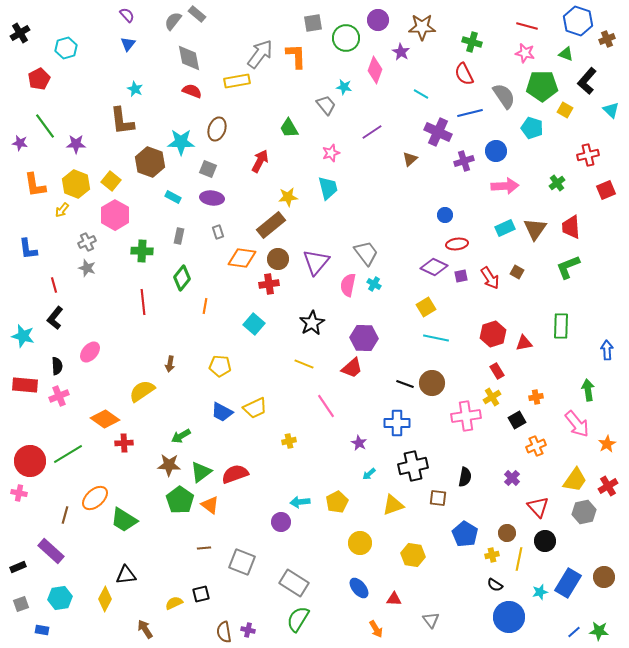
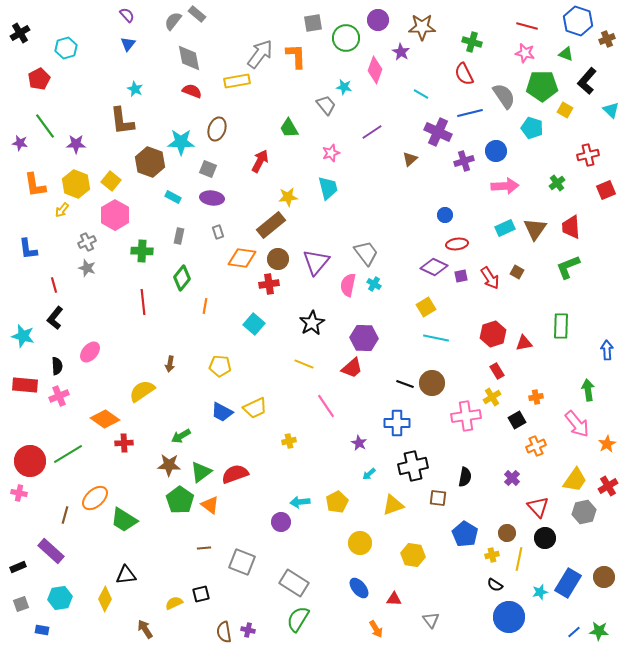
black circle at (545, 541): moved 3 px up
